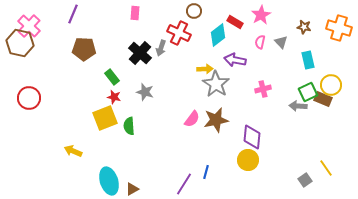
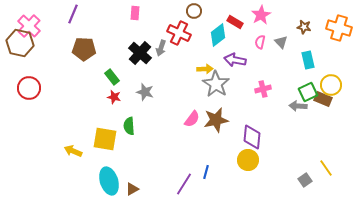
red circle at (29, 98): moved 10 px up
yellow square at (105, 118): moved 21 px down; rotated 30 degrees clockwise
